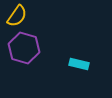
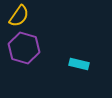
yellow semicircle: moved 2 px right
